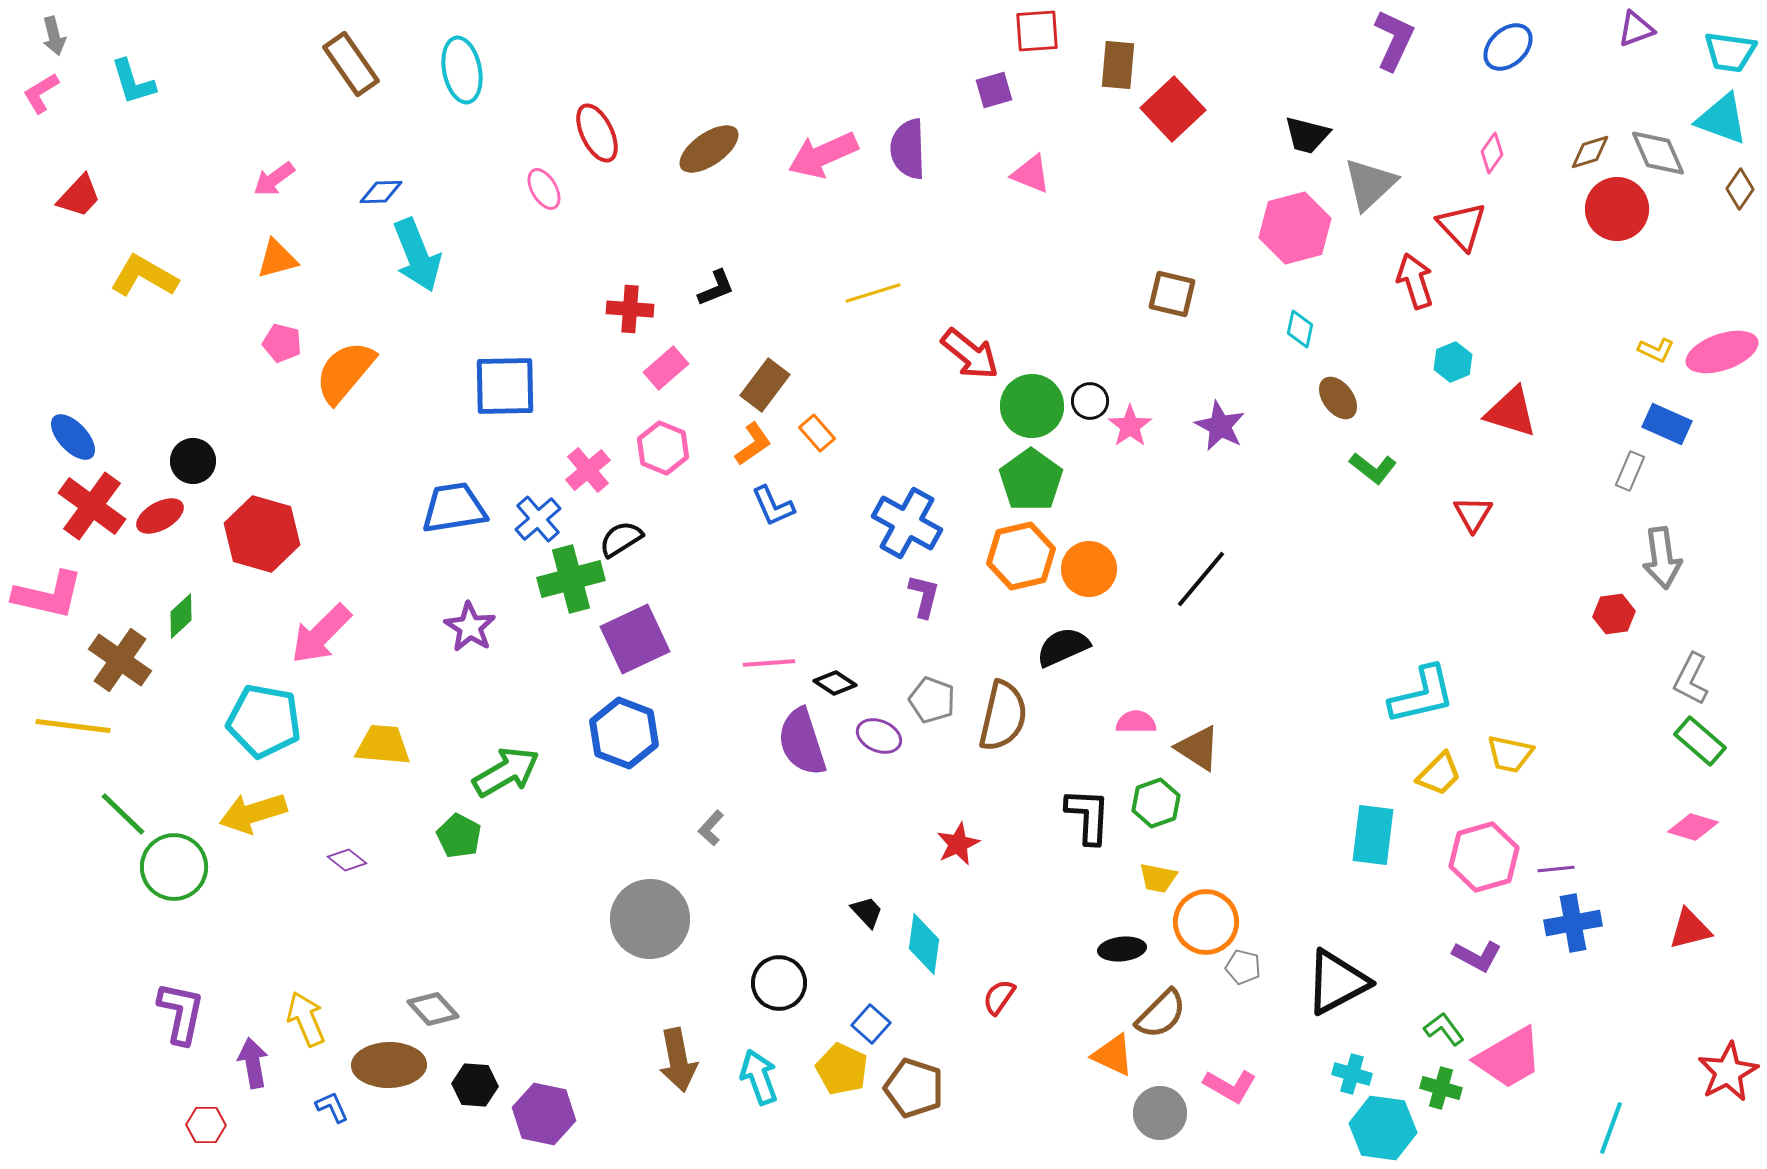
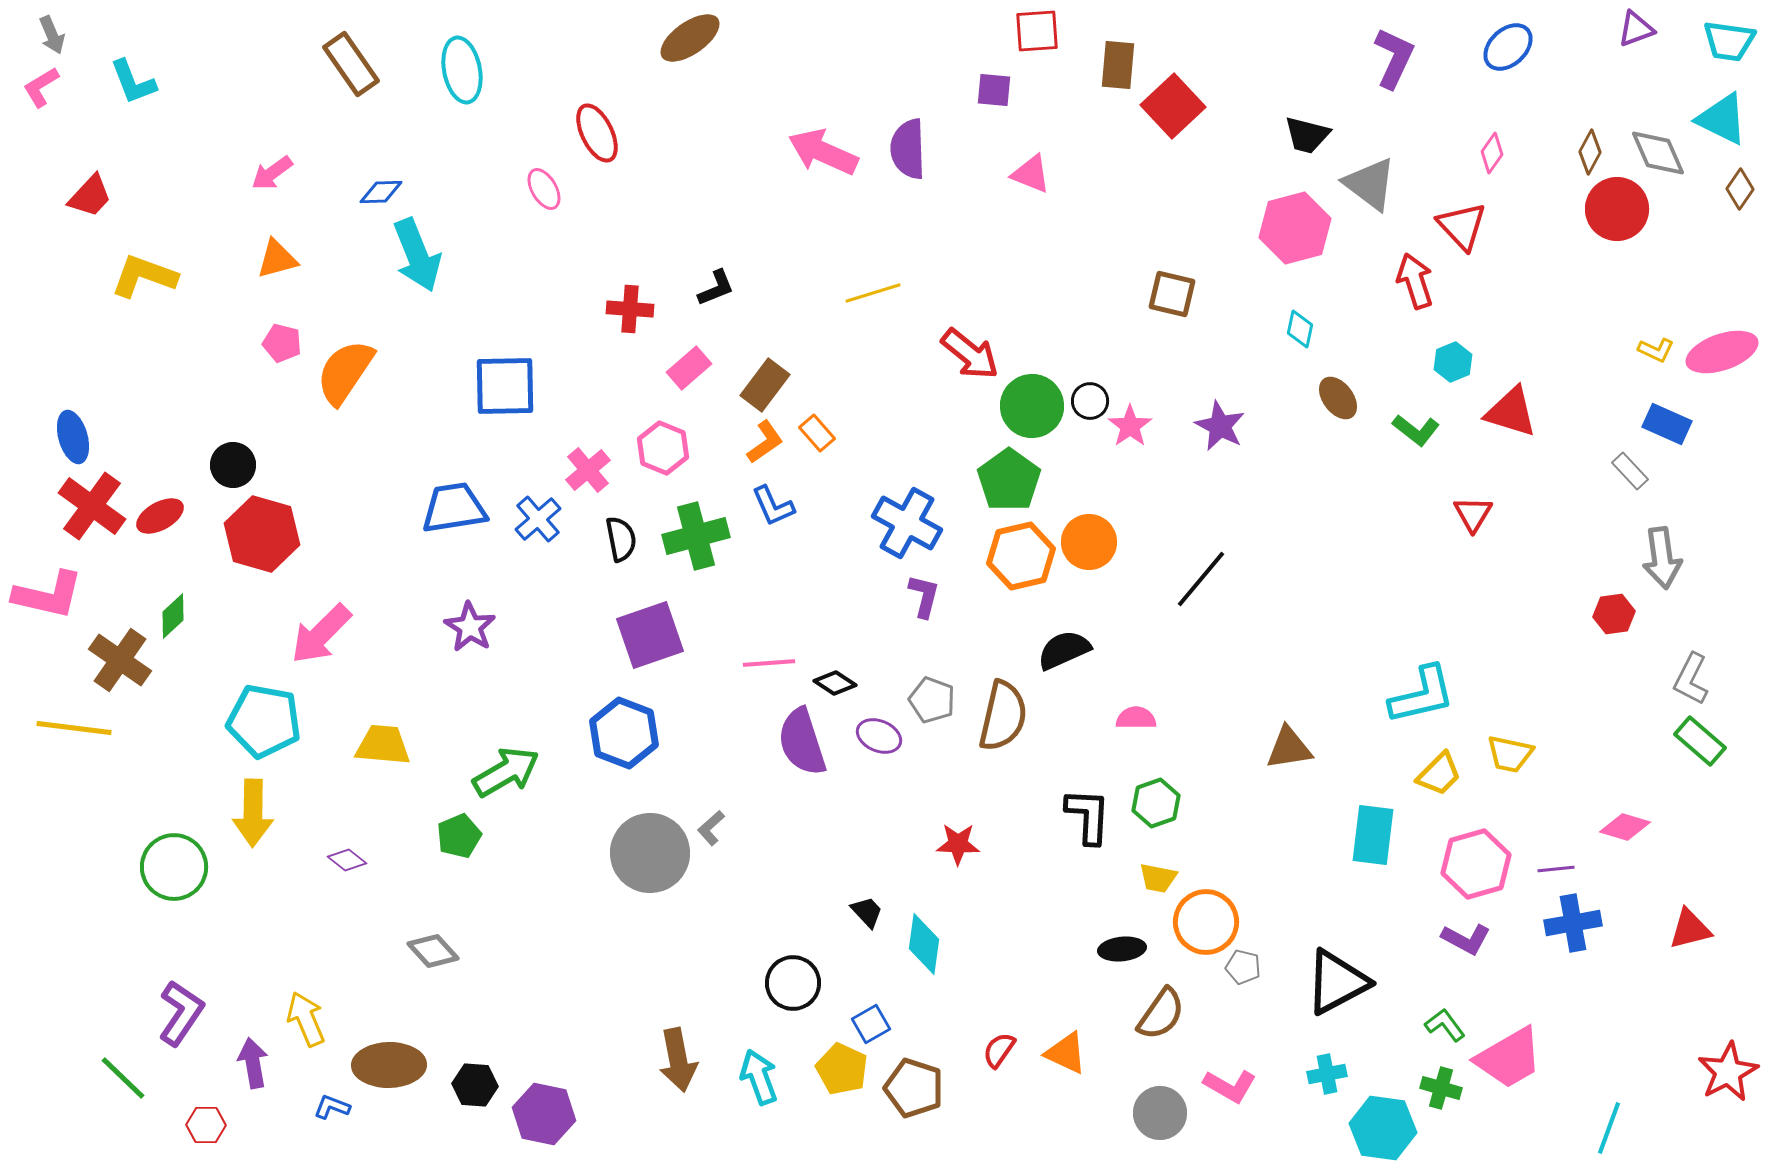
gray arrow at (54, 36): moved 2 px left, 1 px up; rotated 9 degrees counterclockwise
purple L-shape at (1394, 40): moved 18 px down
cyan trapezoid at (1730, 52): moved 1 px left, 11 px up
cyan L-shape at (133, 82): rotated 4 degrees counterclockwise
purple square at (994, 90): rotated 21 degrees clockwise
pink L-shape at (41, 93): moved 6 px up
red square at (1173, 109): moved 3 px up
cyan triangle at (1722, 119): rotated 6 degrees clockwise
brown ellipse at (709, 149): moved 19 px left, 111 px up
brown diamond at (1590, 152): rotated 45 degrees counterclockwise
pink arrow at (823, 155): moved 3 px up; rotated 48 degrees clockwise
pink arrow at (274, 179): moved 2 px left, 6 px up
gray triangle at (1370, 184): rotated 40 degrees counterclockwise
red trapezoid at (79, 196): moved 11 px right
yellow L-shape at (144, 276): rotated 10 degrees counterclockwise
pink rectangle at (666, 368): moved 23 px right
orange semicircle at (345, 372): rotated 6 degrees counterclockwise
blue ellipse at (73, 437): rotated 27 degrees clockwise
orange L-shape at (753, 444): moved 12 px right, 2 px up
black circle at (193, 461): moved 40 px right, 4 px down
green L-shape at (1373, 468): moved 43 px right, 38 px up
gray rectangle at (1630, 471): rotated 66 degrees counterclockwise
green pentagon at (1031, 480): moved 22 px left
black semicircle at (621, 539): rotated 111 degrees clockwise
orange circle at (1089, 569): moved 27 px up
green cross at (571, 579): moved 125 px right, 43 px up
green diamond at (181, 616): moved 8 px left
purple square at (635, 639): moved 15 px right, 4 px up; rotated 6 degrees clockwise
black semicircle at (1063, 647): moved 1 px right, 3 px down
pink semicircle at (1136, 722): moved 4 px up
yellow line at (73, 726): moved 1 px right, 2 px down
brown triangle at (1198, 748): moved 91 px right; rotated 42 degrees counterclockwise
yellow arrow at (253, 813): rotated 72 degrees counterclockwise
green line at (123, 814): moved 264 px down
pink diamond at (1693, 827): moved 68 px left
gray L-shape at (711, 828): rotated 6 degrees clockwise
green pentagon at (459, 836): rotated 21 degrees clockwise
red star at (958, 844): rotated 27 degrees clockwise
pink hexagon at (1484, 857): moved 8 px left, 7 px down
gray circle at (650, 919): moved 66 px up
purple L-shape at (1477, 956): moved 11 px left, 17 px up
black circle at (779, 983): moved 14 px right
red semicircle at (999, 997): moved 53 px down
gray diamond at (433, 1009): moved 58 px up
purple L-shape at (181, 1013): rotated 22 degrees clockwise
brown semicircle at (1161, 1014): rotated 10 degrees counterclockwise
blue square at (871, 1024): rotated 18 degrees clockwise
green L-shape at (1444, 1029): moved 1 px right, 4 px up
orange triangle at (1113, 1055): moved 47 px left, 2 px up
cyan cross at (1352, 1074): moved 25 px left; rotated 27 degrees counterclockwise
blue L-shape at (332, 1107): rotated 45 degrees counterclockwise
cyan line at (1611, 1128): moved 2 px left
